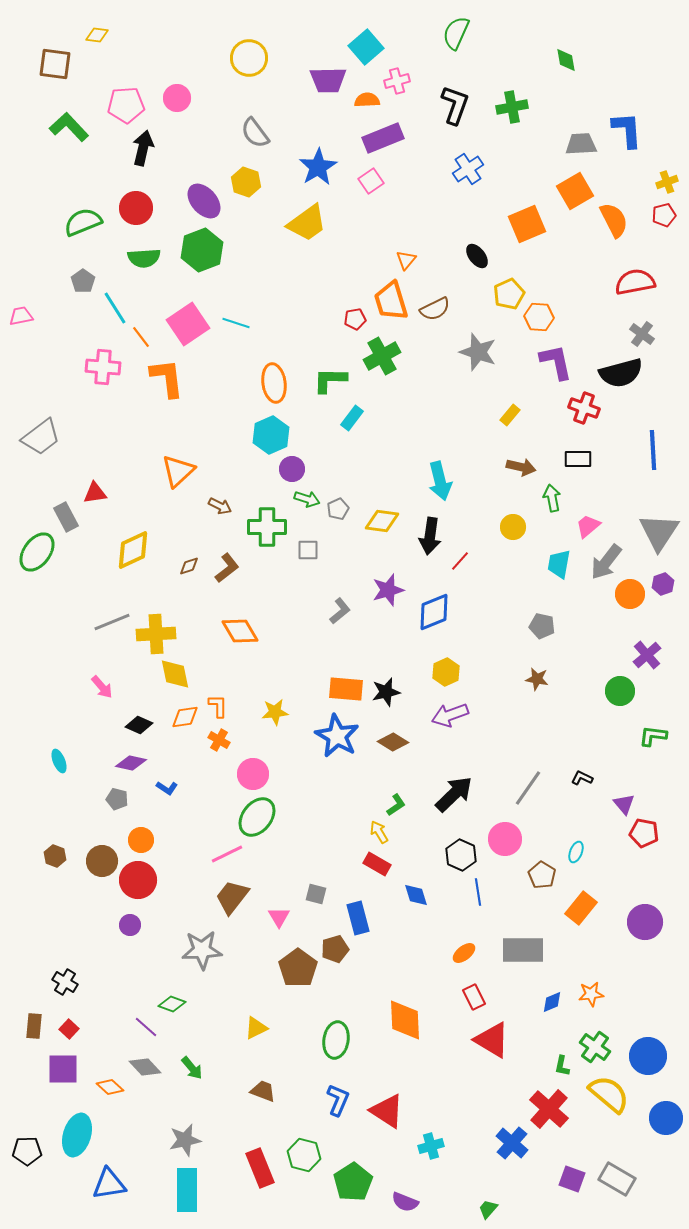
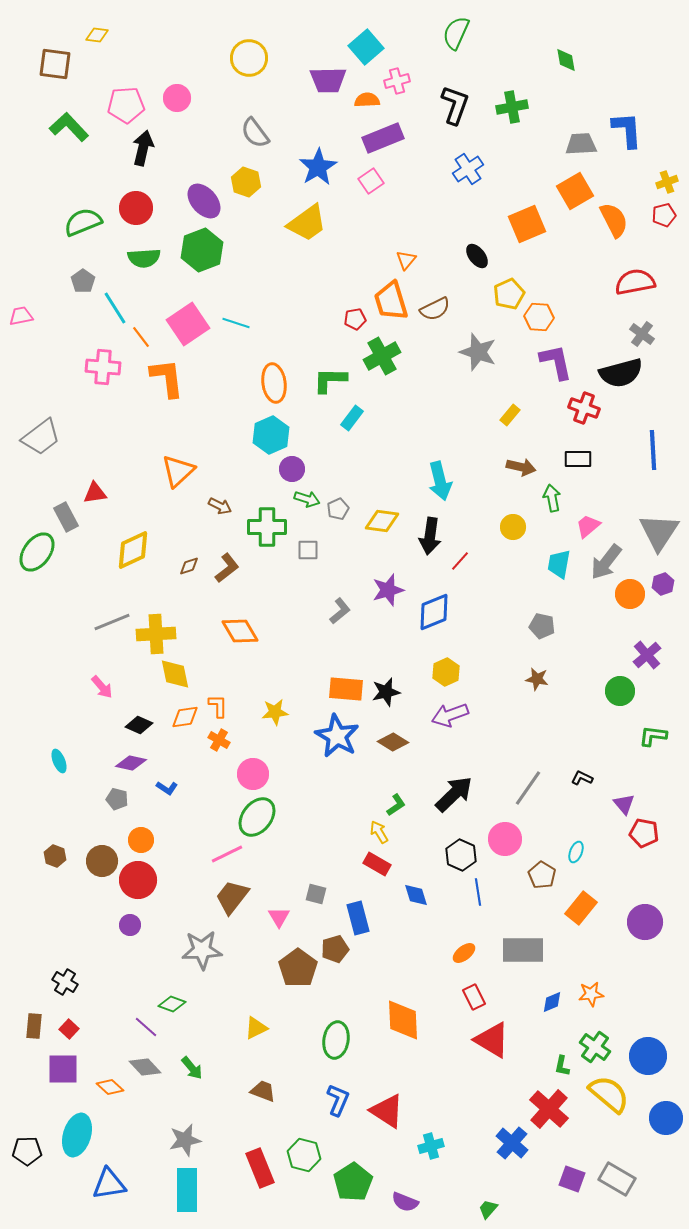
orange diamond at (405, 1020): moved 2 px left
